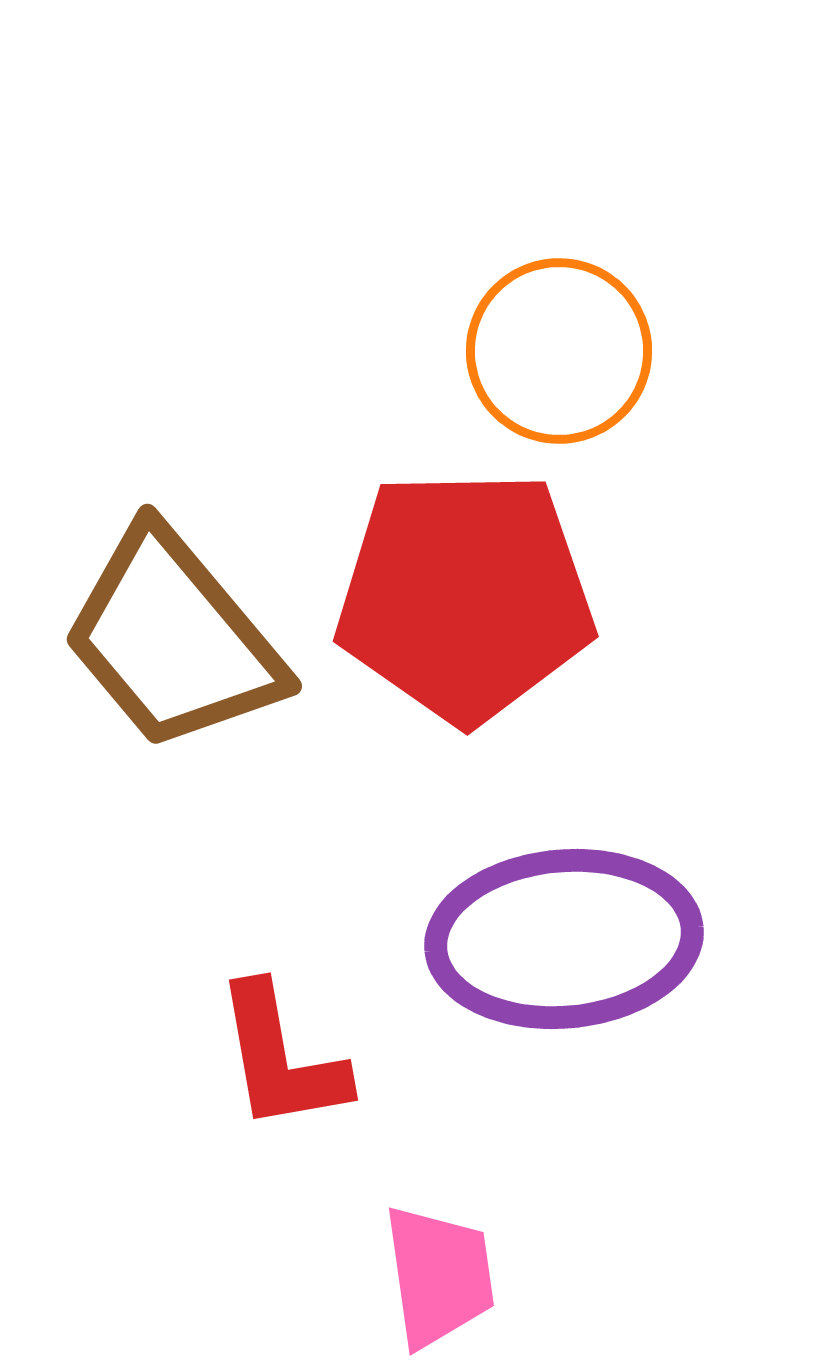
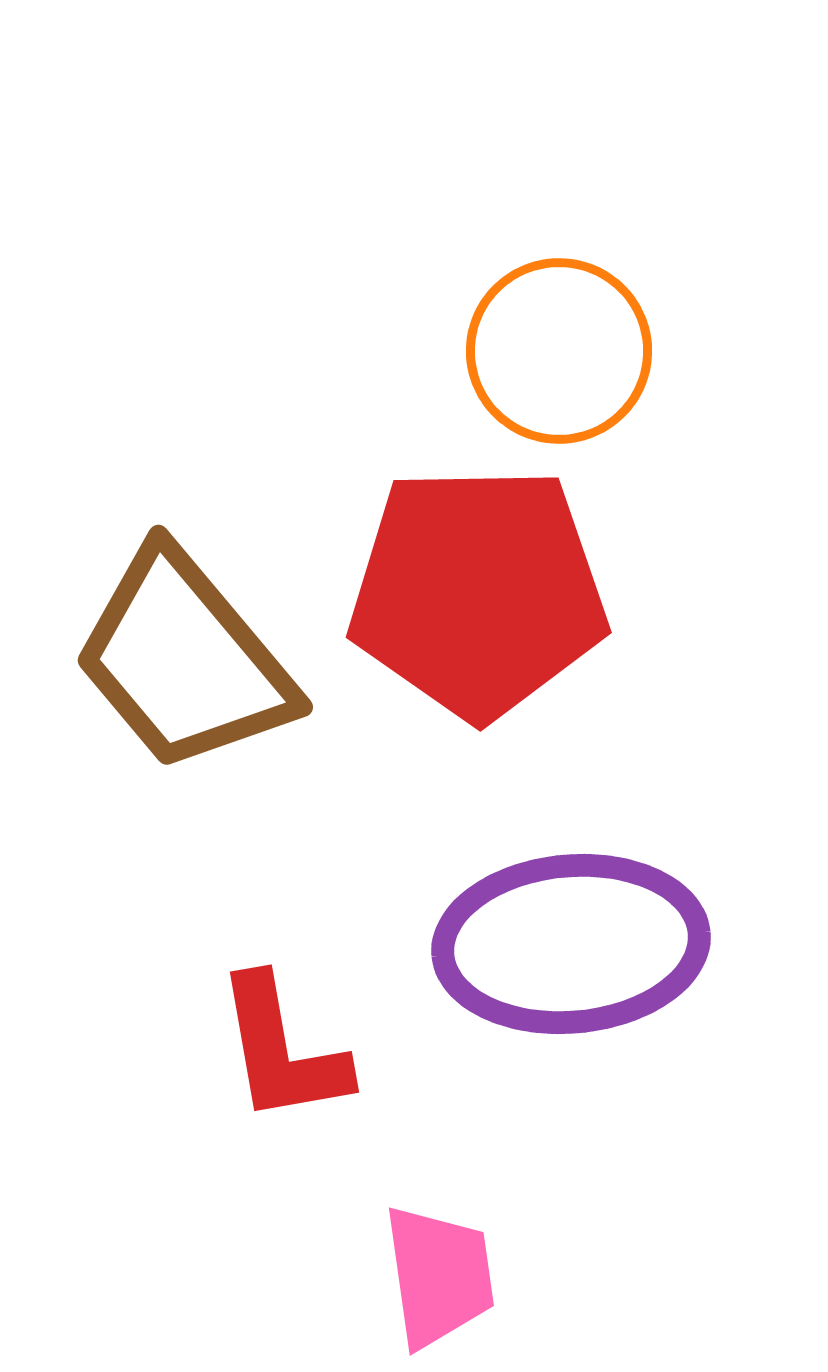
red pentagon: moved 13 px right, 4 px up
brown trapezoid: moved 11 px right, 21 px down
purple ellipse: moved 7 px right, 5 px down
red L-shape: moved 1 px right, 8 px up
